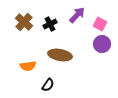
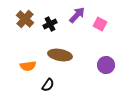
brown cross: moved 1 px right, 3 px up
purple circle: moved 4 px right, 21 px down
